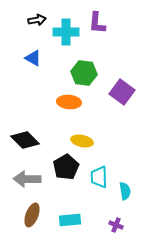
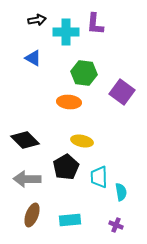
purple L-shape: moved 2 px left, 1 px down
cyan semicircle: moved 4 px left, 1 px down
